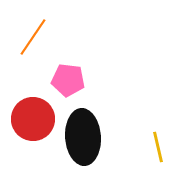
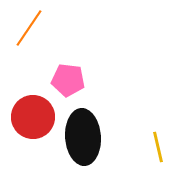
orange line: moved 4 px left, 9 px up
red circle: moved 2 px up
